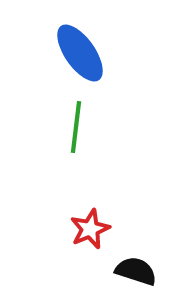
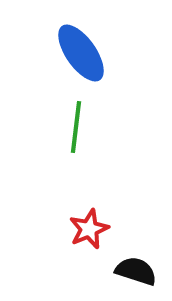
blue ellipse: moved 1 px right
red star: moved 1 px left
